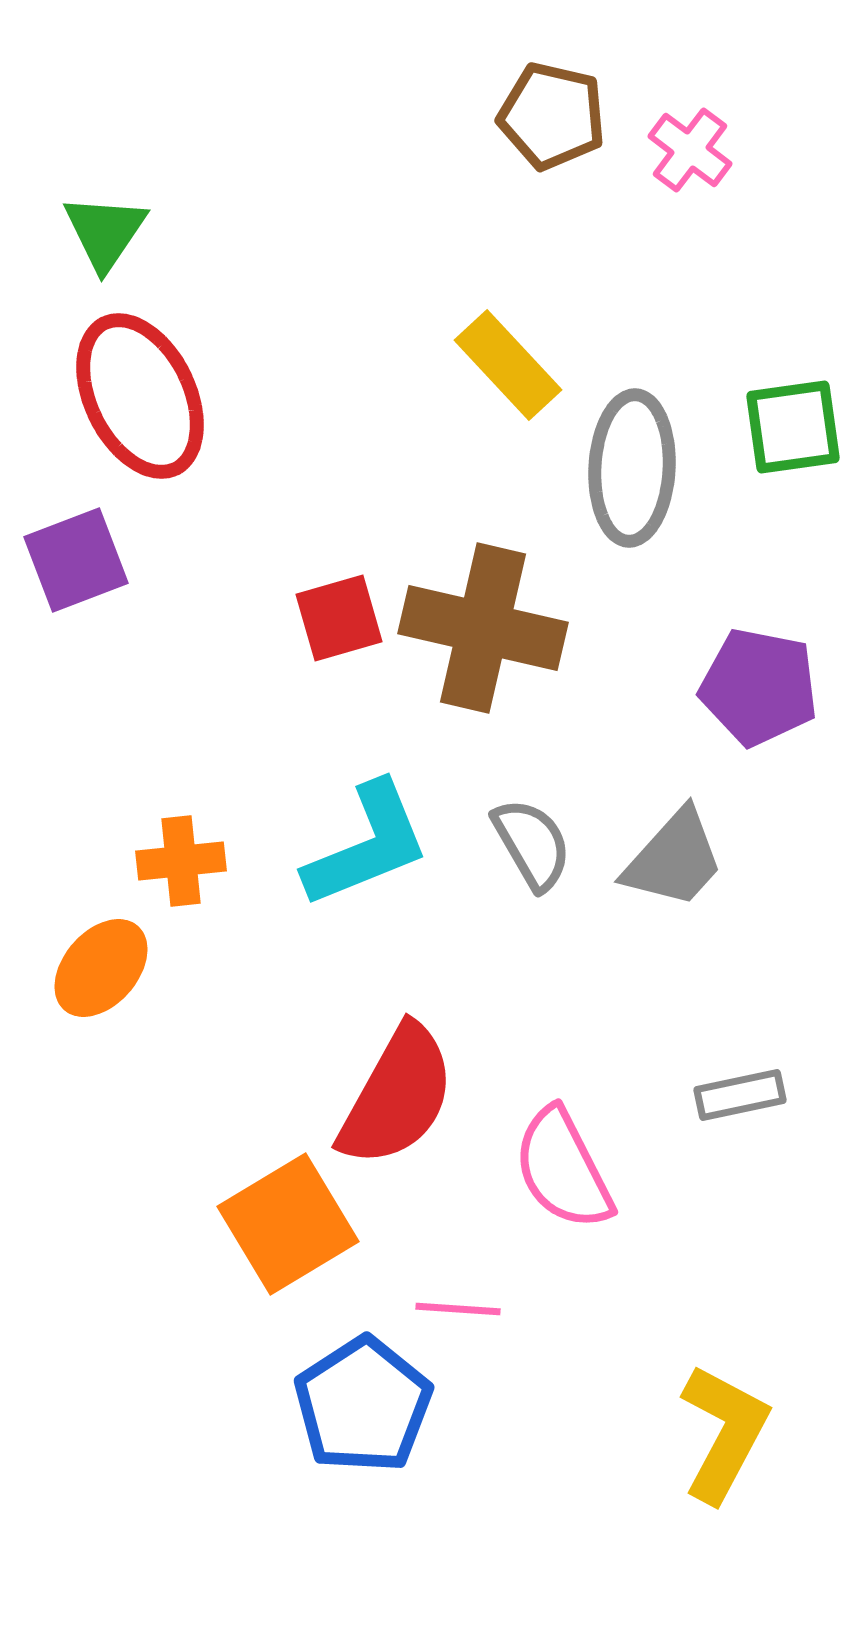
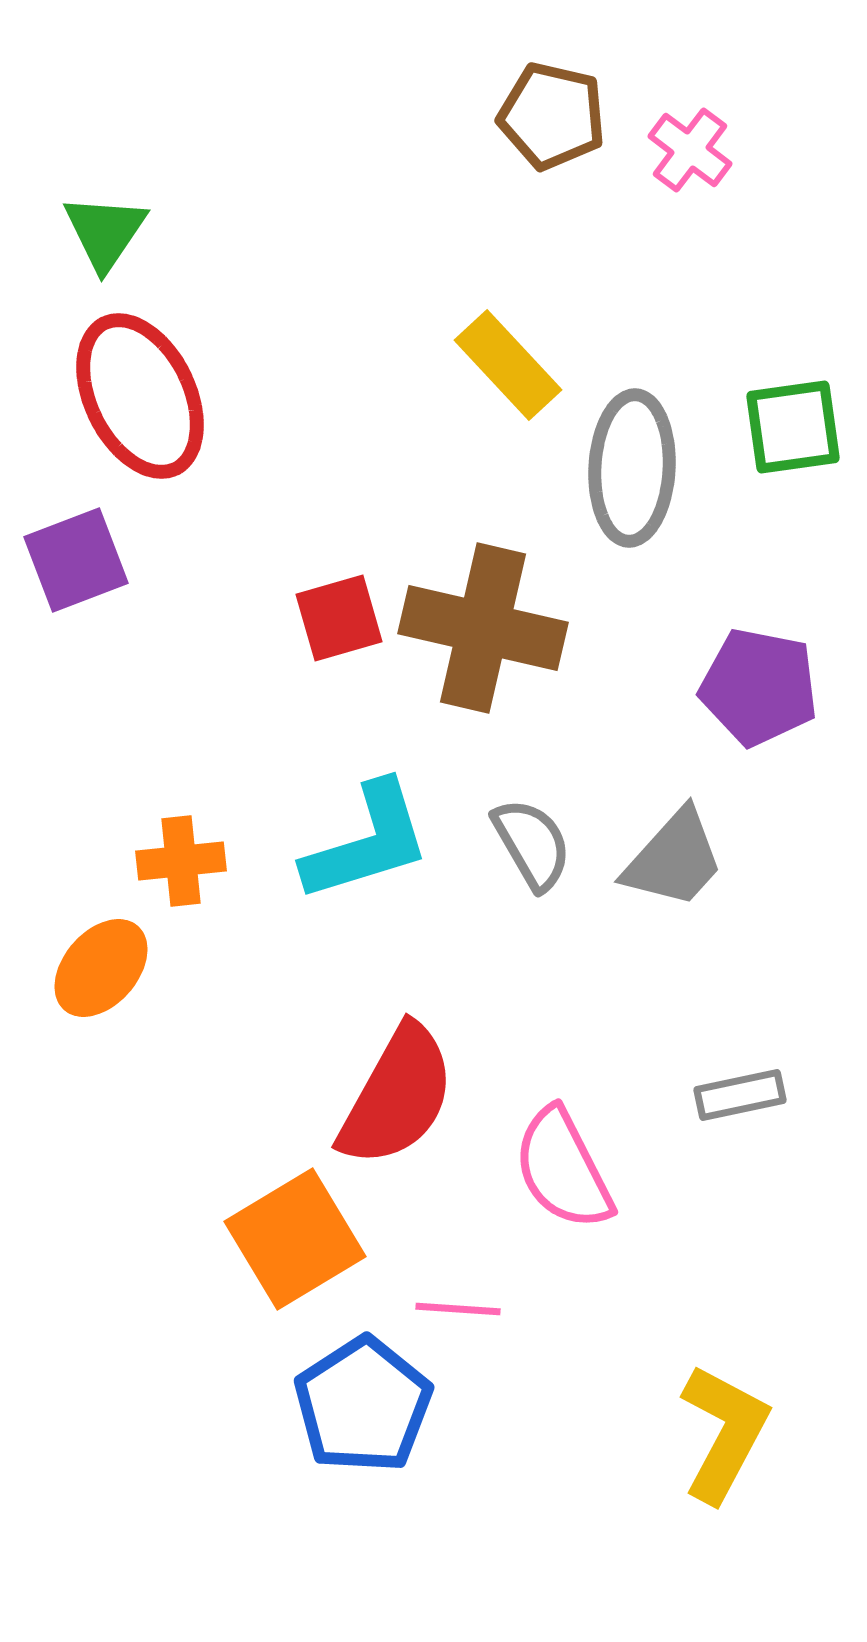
cyan L-shape: moved 3 px up; rotated 5 degrees clockwise
orange square: moved 7 px right, 15 px down
